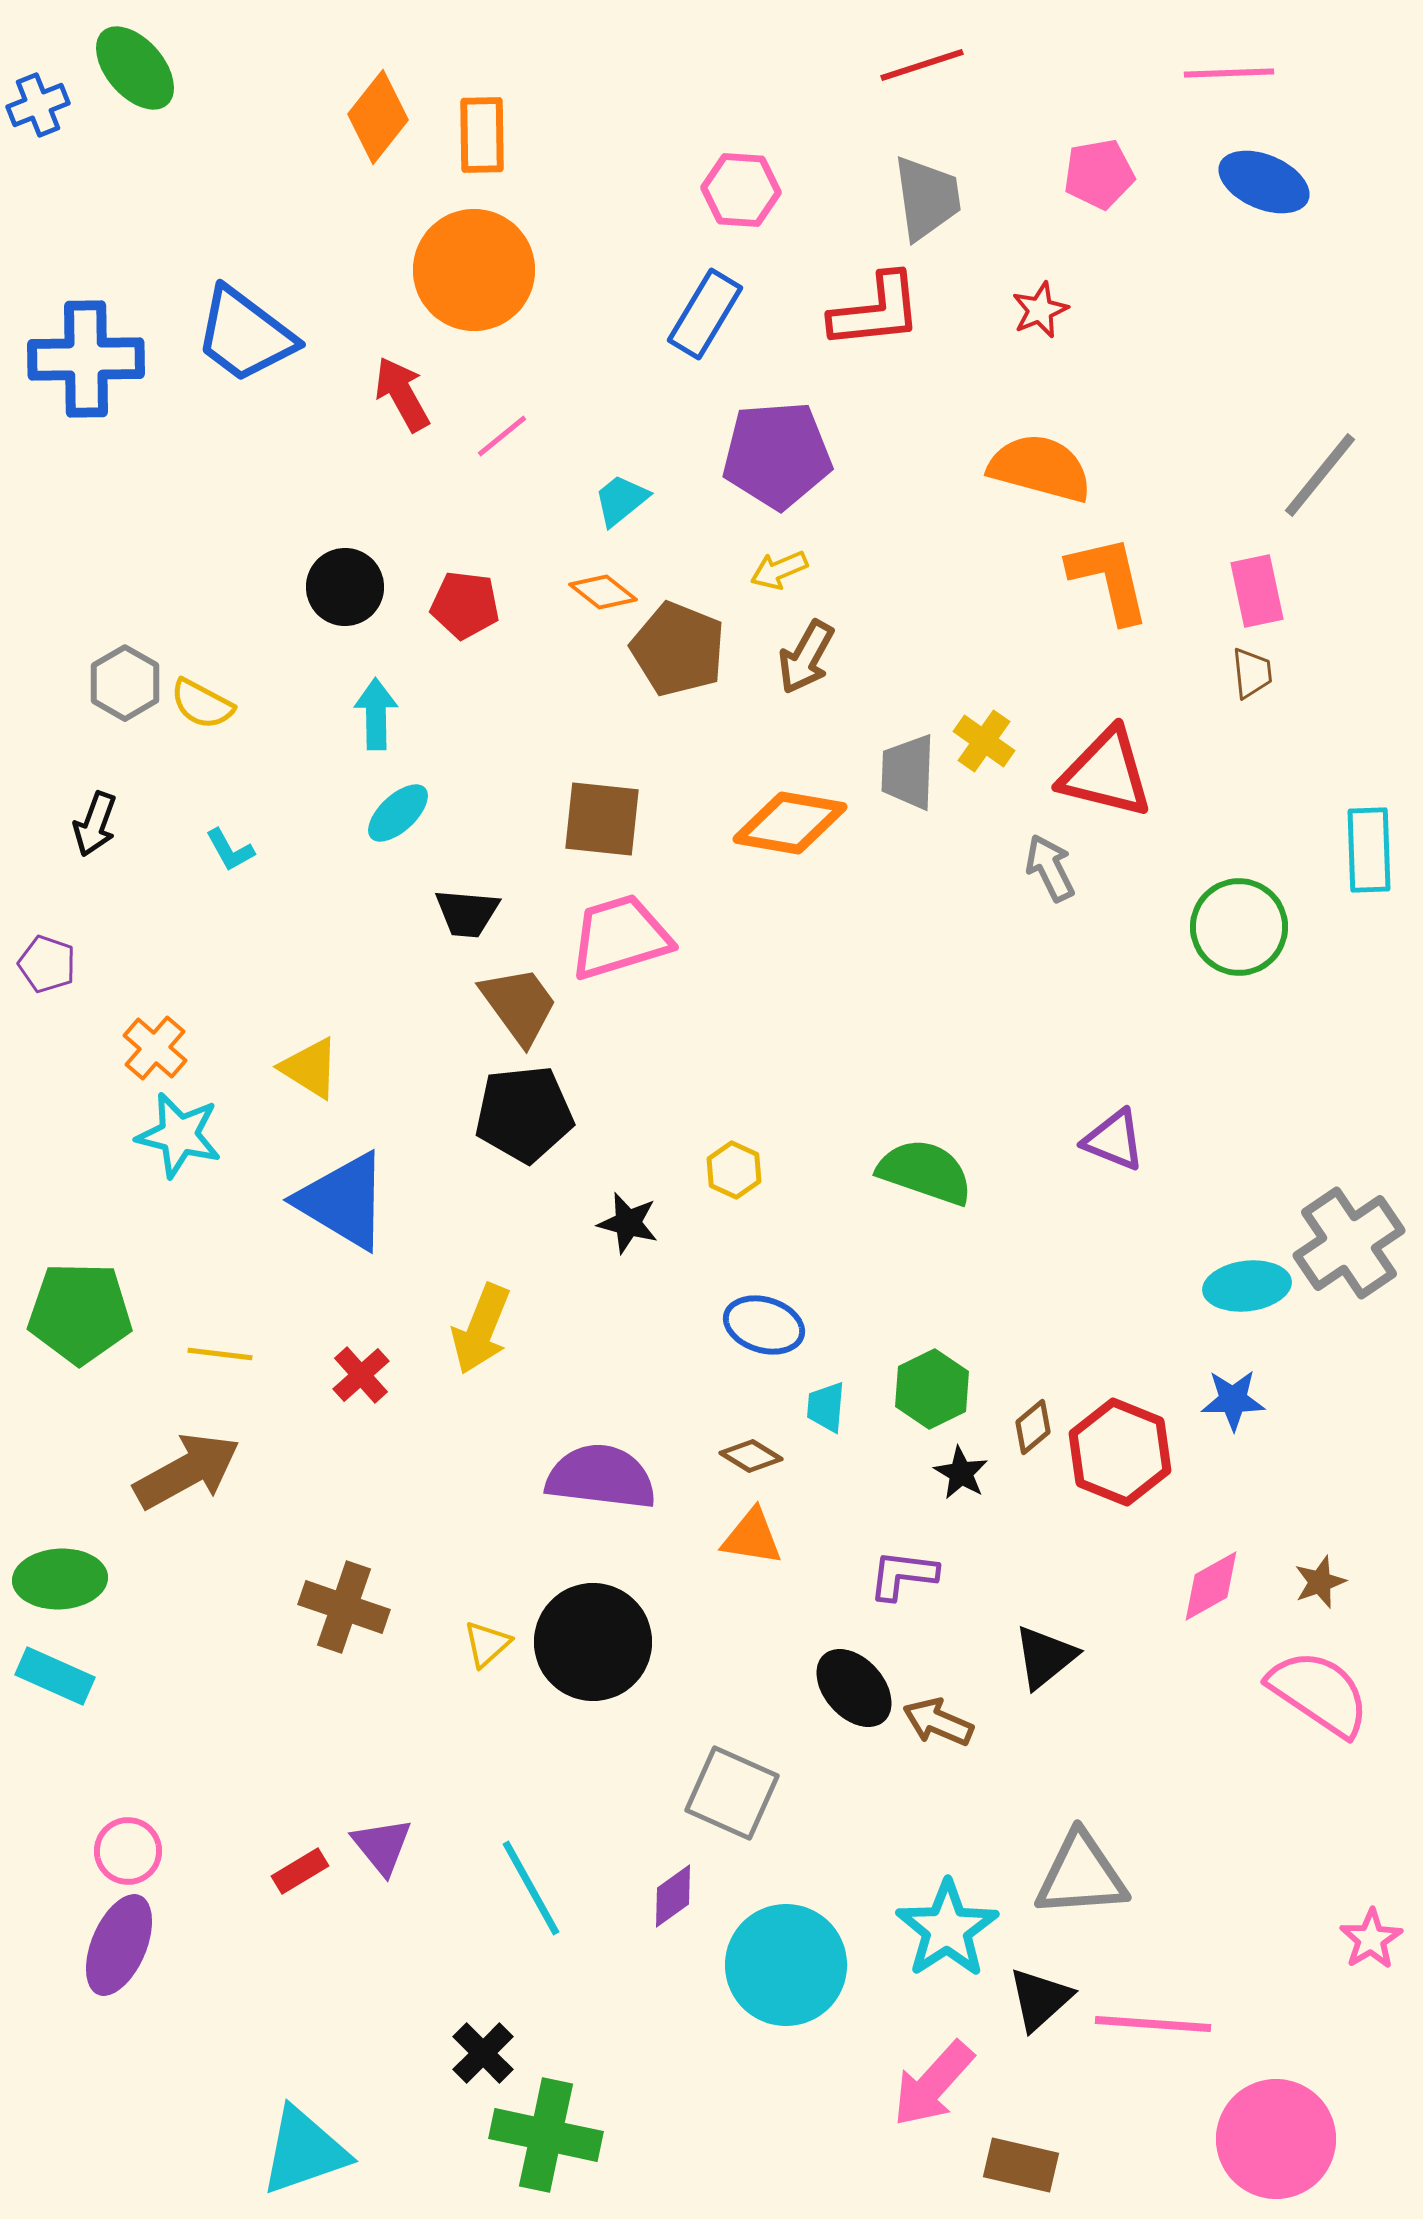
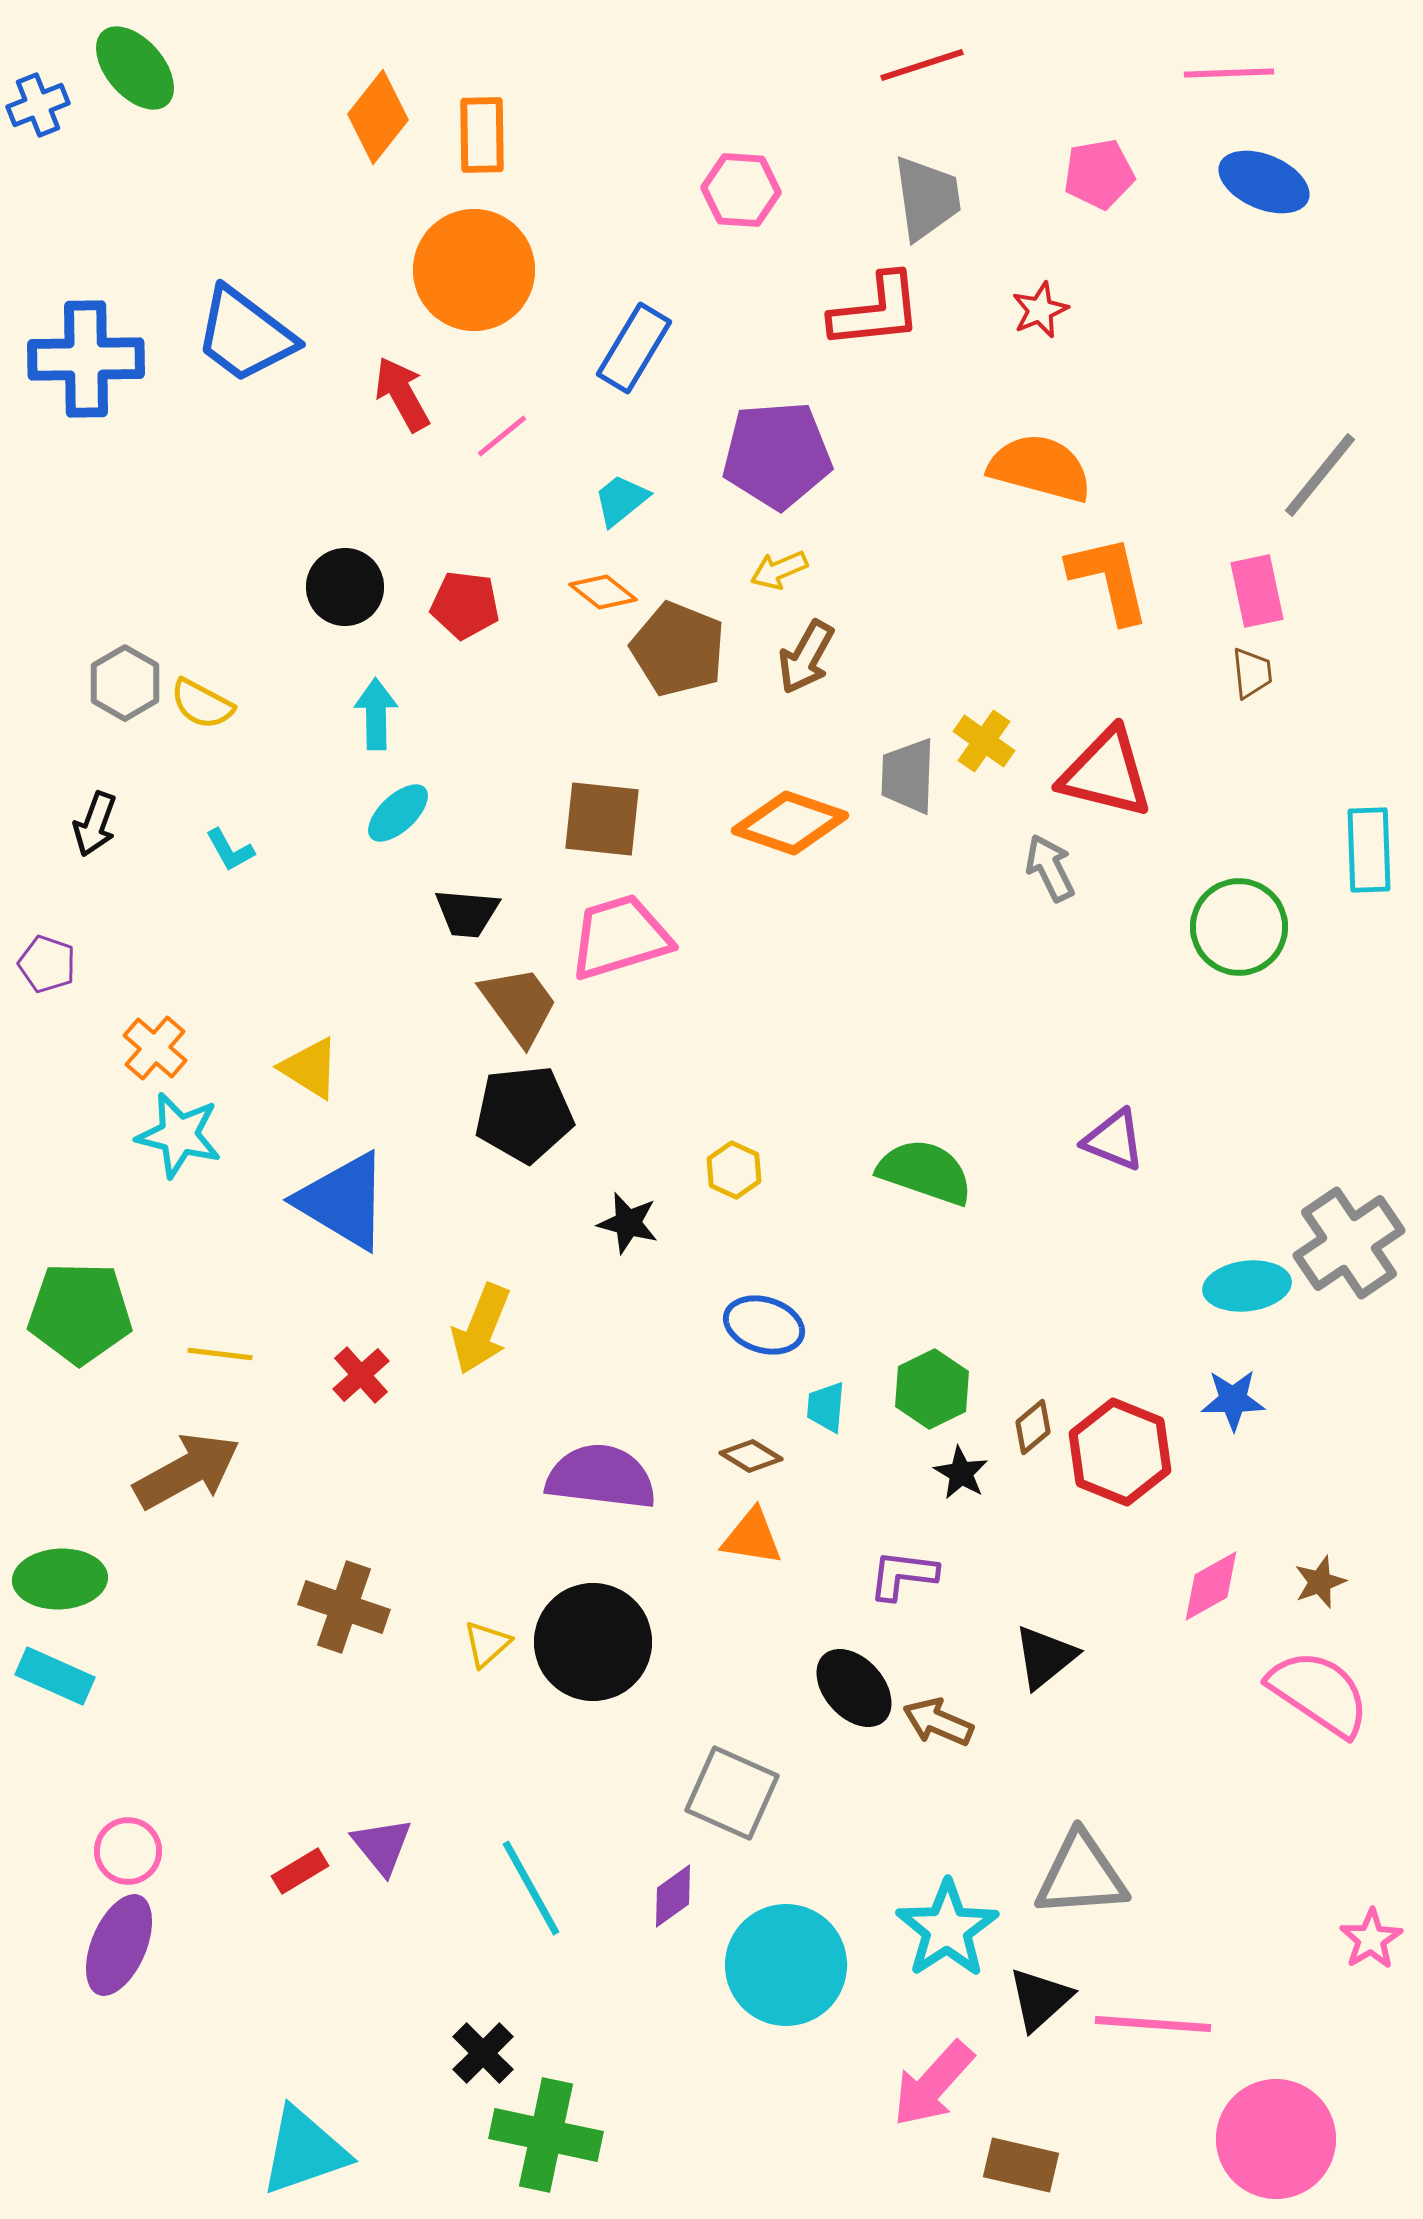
blue rectangle at (705, 314): moved 71 px left, 34 px down
gray trapezoid at (908, 772): moved 4 px down
orange diamond at (790, 823): rotated 9 degrees clockwise
